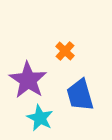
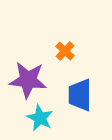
purple star: rotated 27 degrees counterclockwise
blue trapezoid: rotated 16 degrees clockwise
